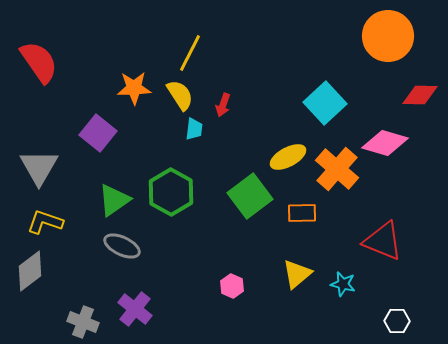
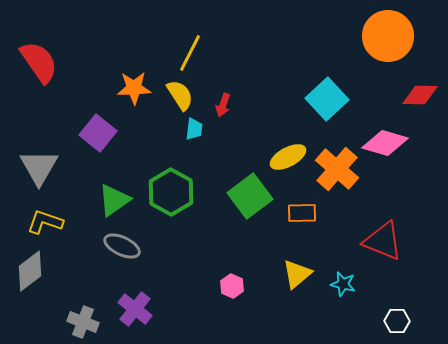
cyan square: moved 2 px right, 4 px up
